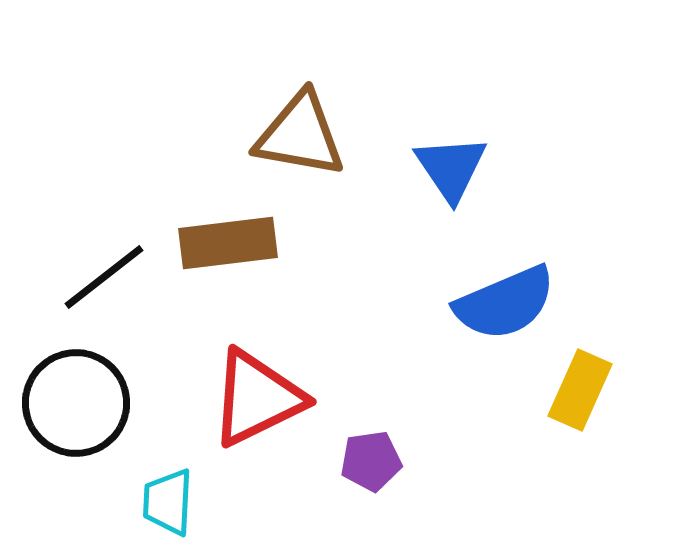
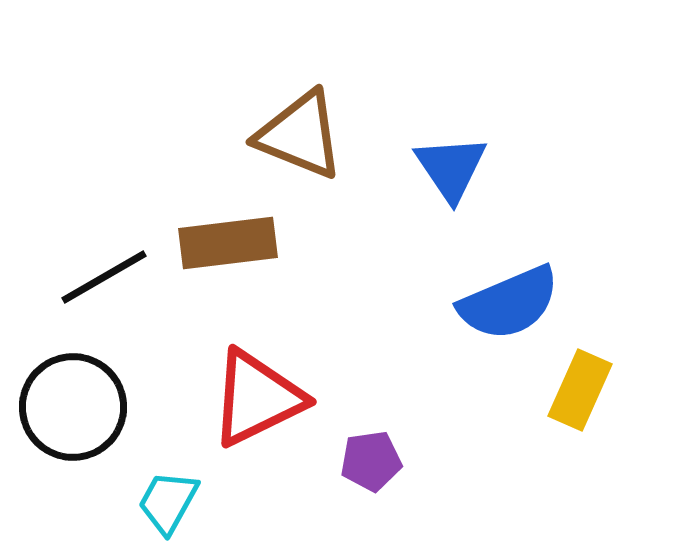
brown triangle: rotated 12 degrees clockwise
black line: rotated 8 degrees clockwise
blue semicircle: moved 4 px right
black circle: moved 3 px left, 4 px down
cyan trapezoid: rotated 26 degrees clockwise
